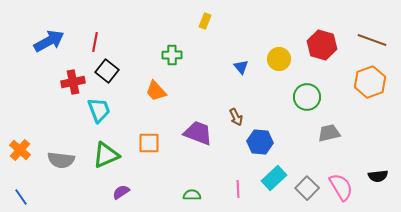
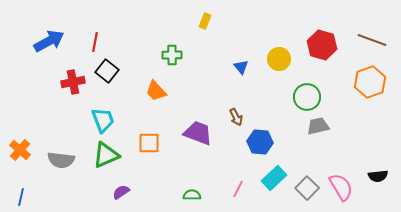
cyan trapezoid: moved 4 px right, 10 px down
gray trapezoid: moved 11 px left, 7 px up
pink line: rotated 30 degrees clockwise
blue line: rotated 48 degrees clockwise
